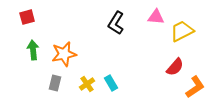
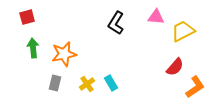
yellow trapezoid: moved 1 px right
green arrow: moved 2 px up
